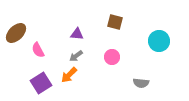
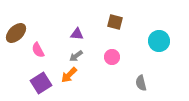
gray semicircle: rotated 70 degrees clockwise
